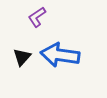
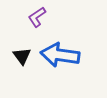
black triangle: moved 1 px up; rotated 18 degrees counterclockwise
